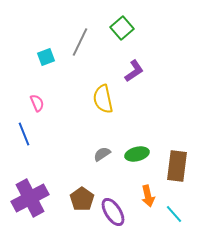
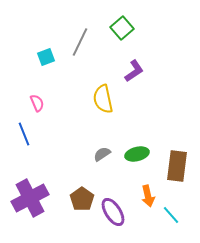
cyan line: moved 3 px left, 1 px down
